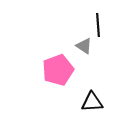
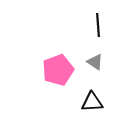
gray triangle: moved 11 px right, 16 px down
